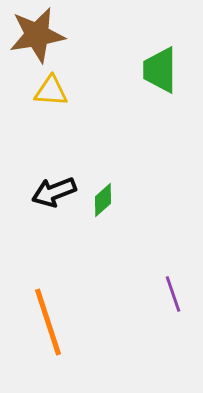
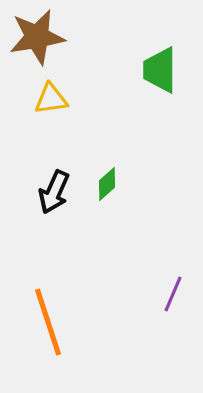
brown star: moved 2 px down
yellow triangle: moved 8 px down; rotated 12 degrees counterclockwise
black arrow: rotated 45 degrees counterclockwise
green diamond: moved 4 px right, 16 px up
purple line: rotated 42 degrees clockwise
